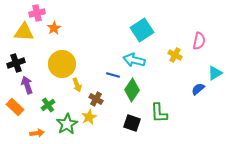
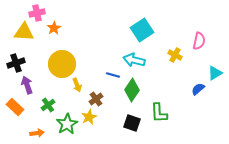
brown cross: rotated 24 degrees clockwise
